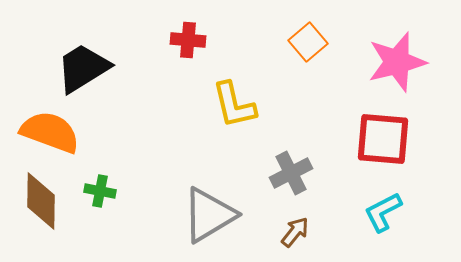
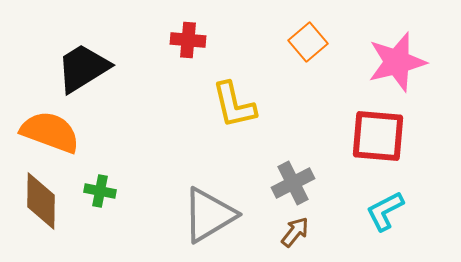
red square: moved 5 px left, 3 px up
gray cross: moved 2 px right, 10 px down
cyan L-shape: moved 2 px right, 1 px up
